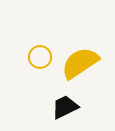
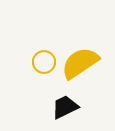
yellow circle: moved 4 px right, 5 px down
